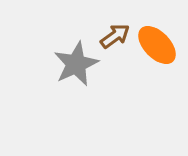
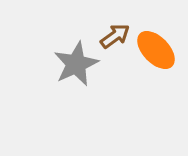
orange ellipse: moved 1 px left, 5 px down
